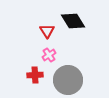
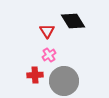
gray circle: moved 4 px left, 1 px down
